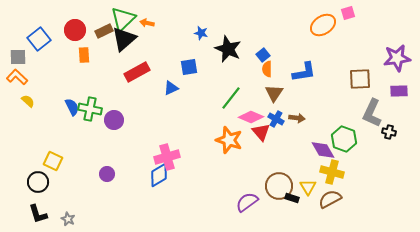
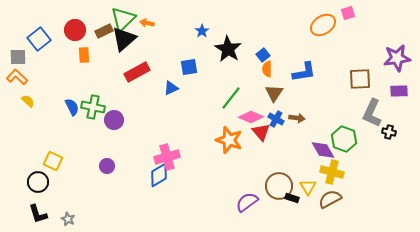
blue star at (201, 33): moved 1 px right, 2 px up; rotated 24 degrees clockwise
black star at (228, 49): rotated 8 degrees clockwise
green cross at (90, 109): moved 3 px right, 2 px up
purple circle at (107, 174): moved 8 px up
